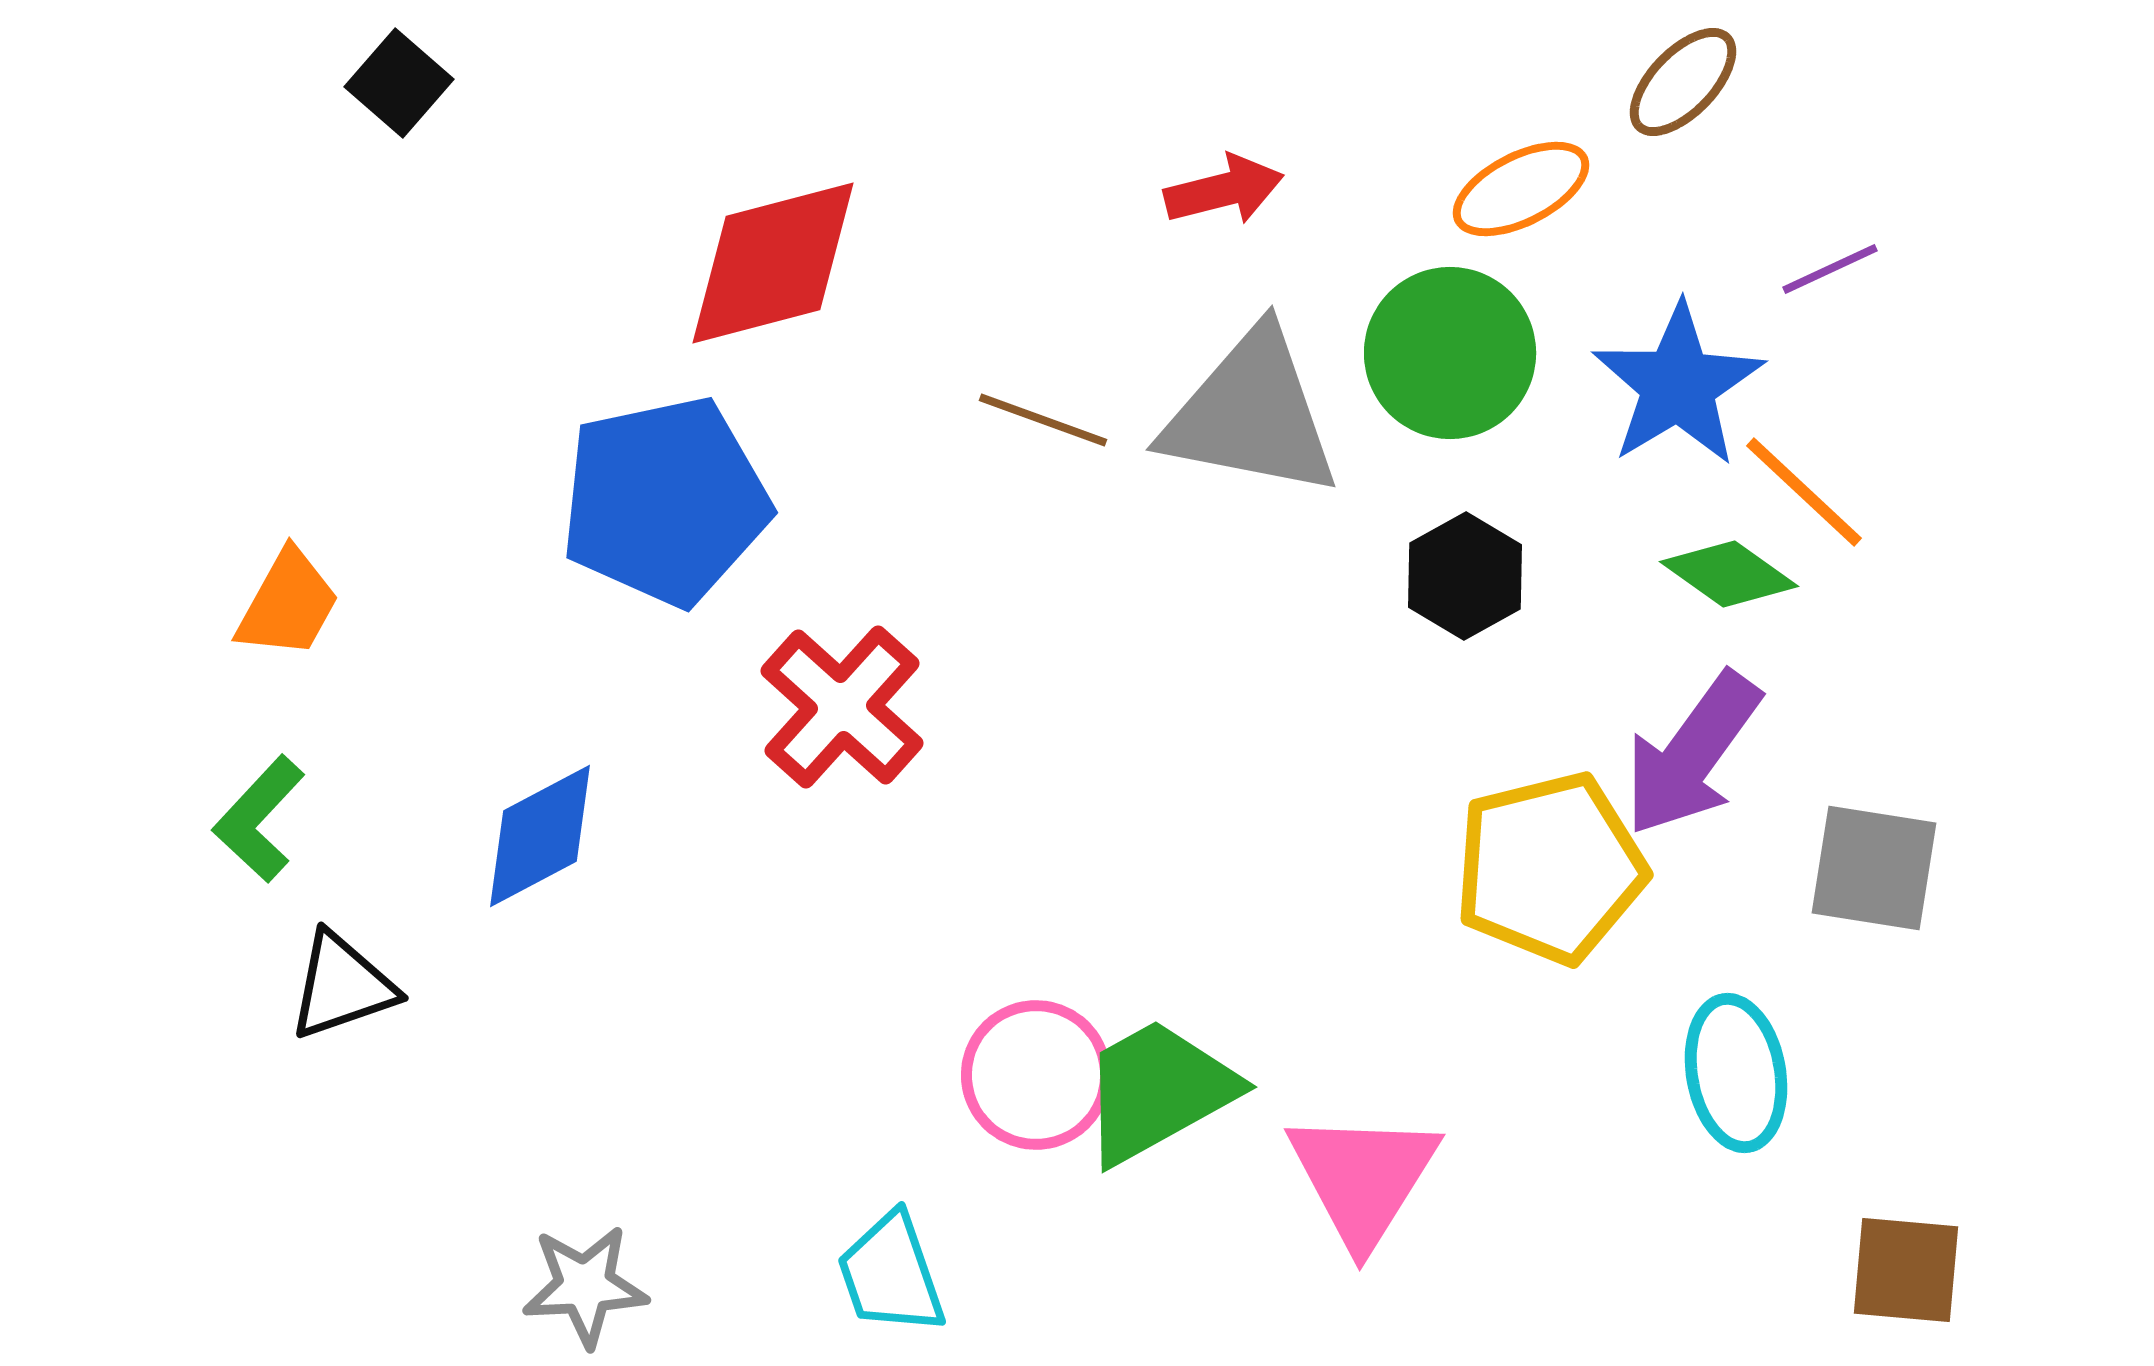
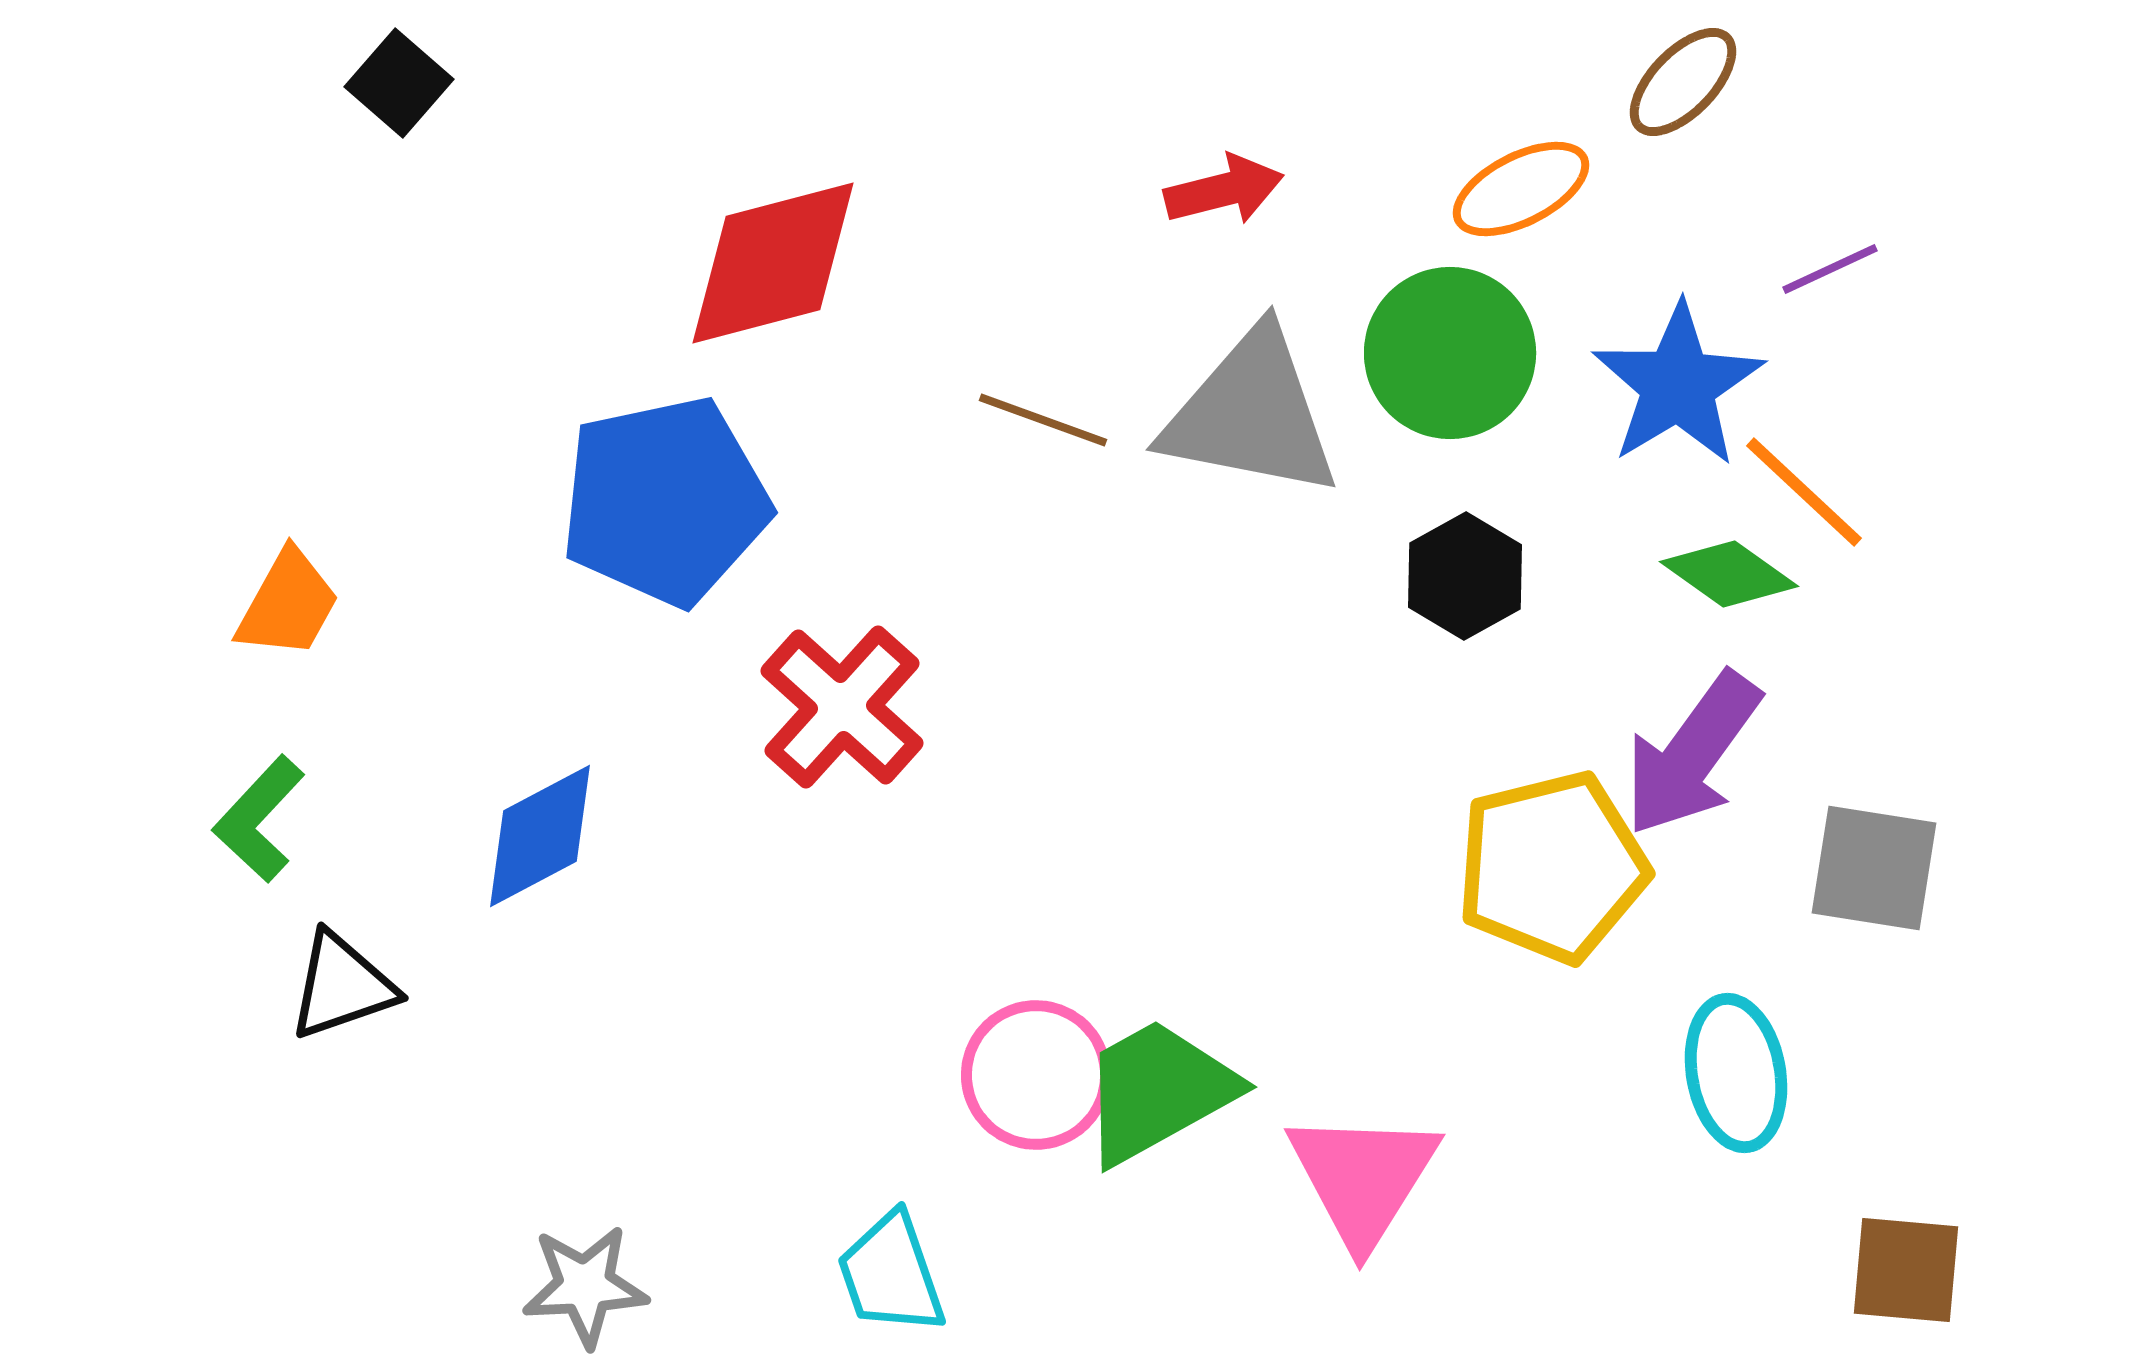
yellow pentagon: moved 2 px right, 1 px up
